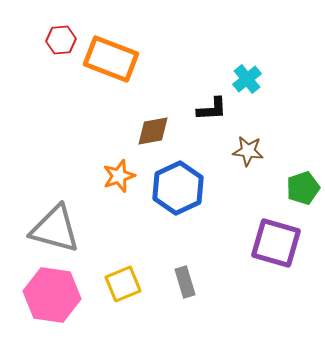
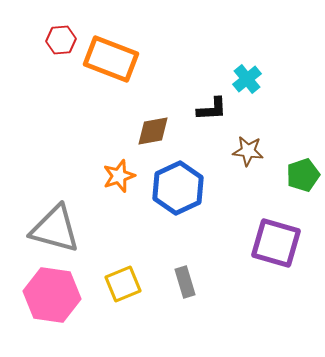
green pentagon: moved 13 px up
